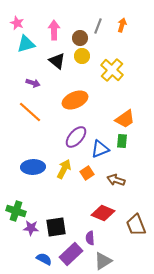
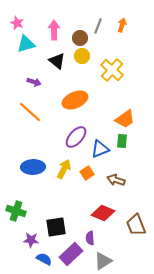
purple arrow: moved 1 px right, 1 px up
purple star: moved 12 px down
